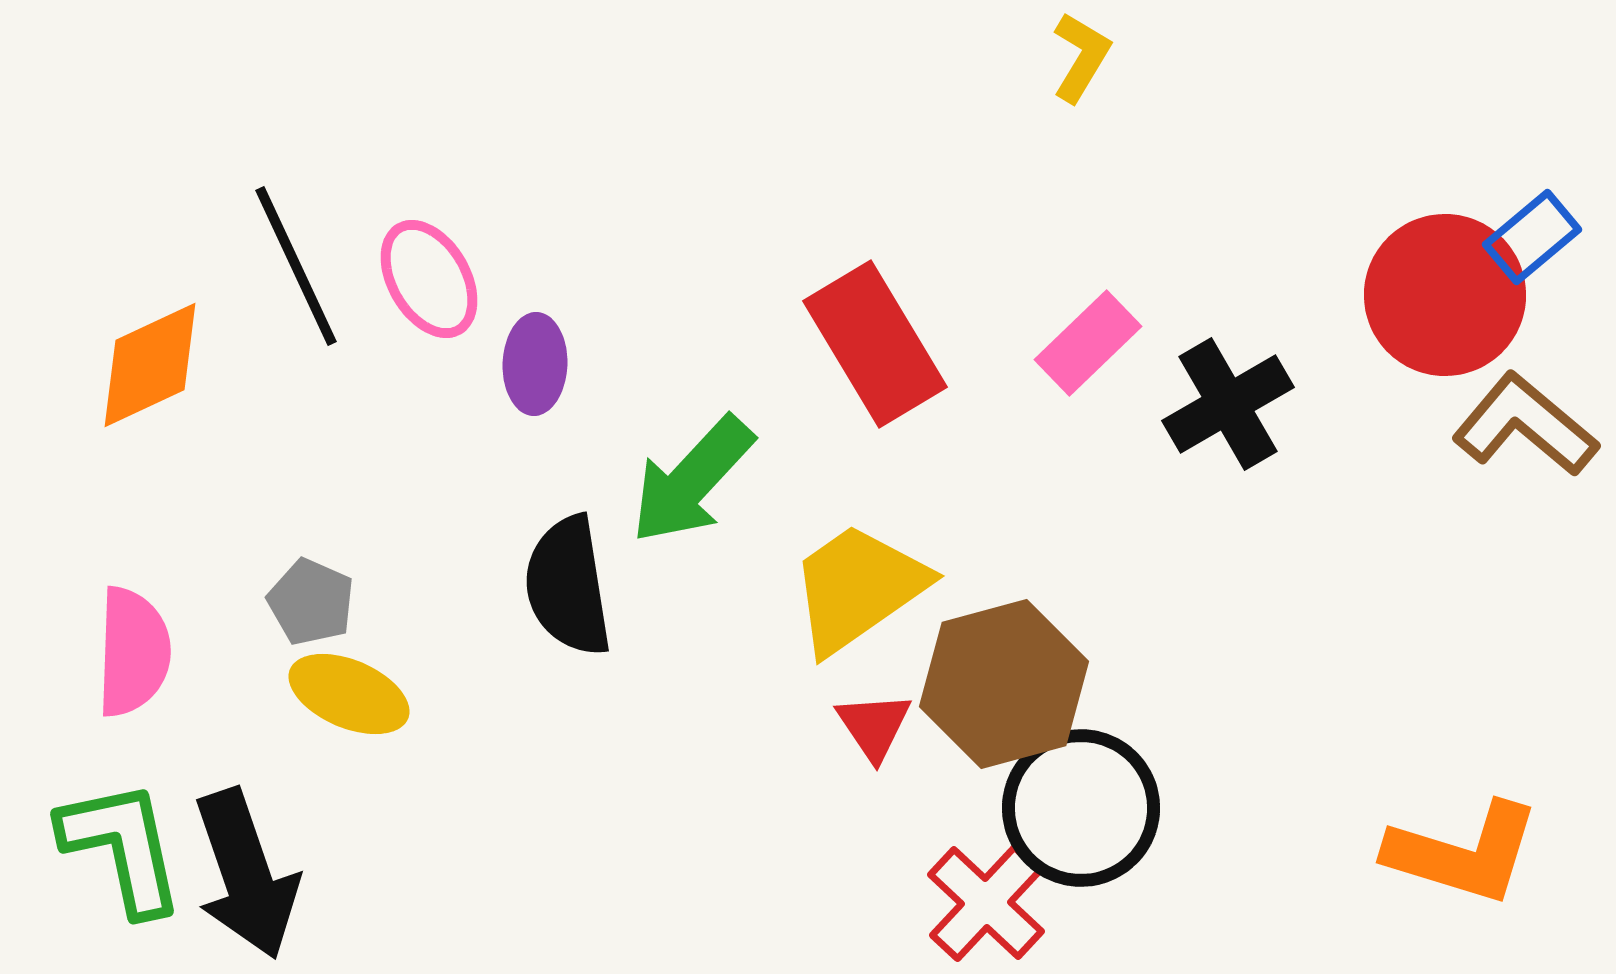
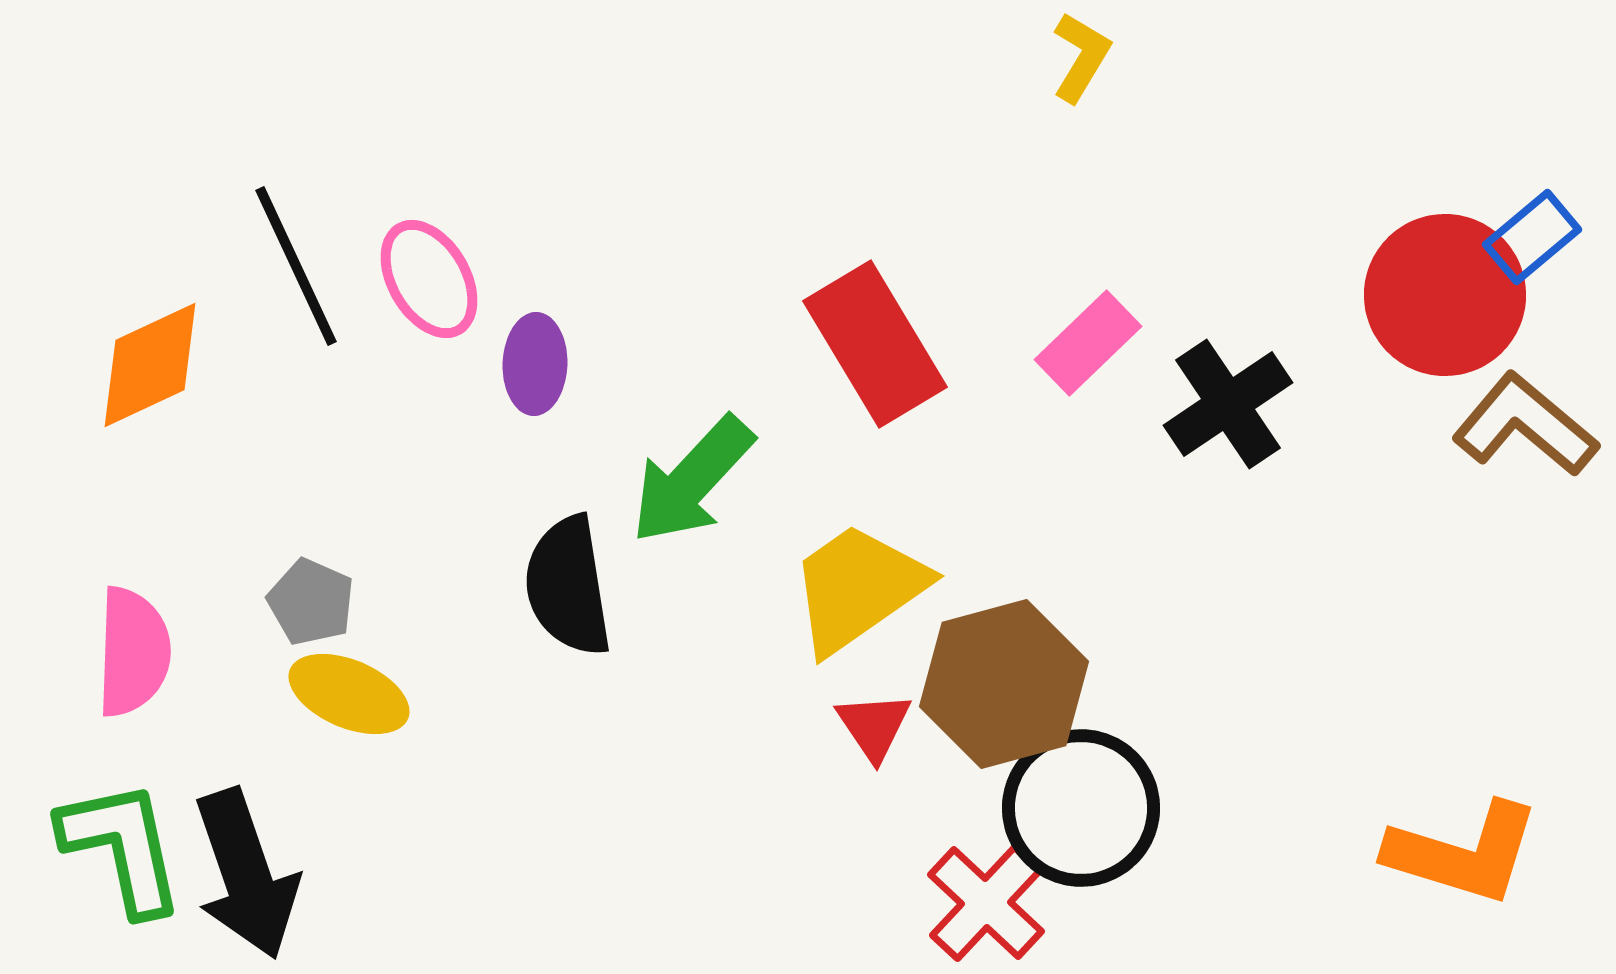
black cross: rotated 4 degrees counterclockwise
